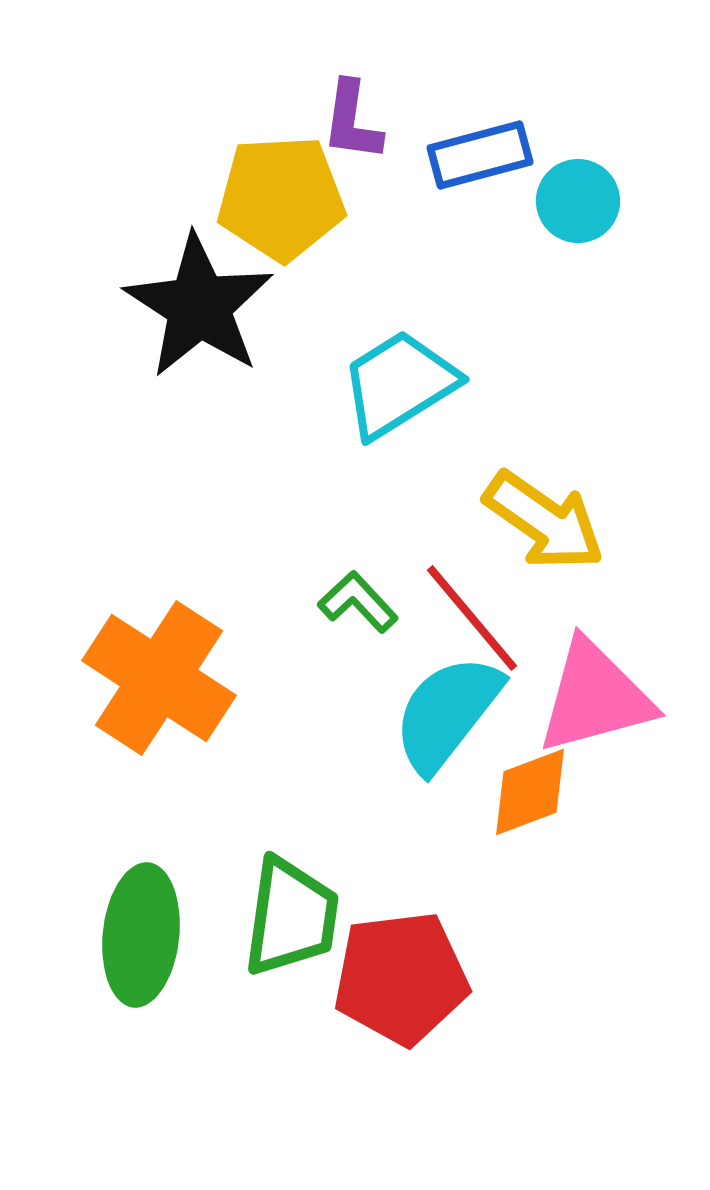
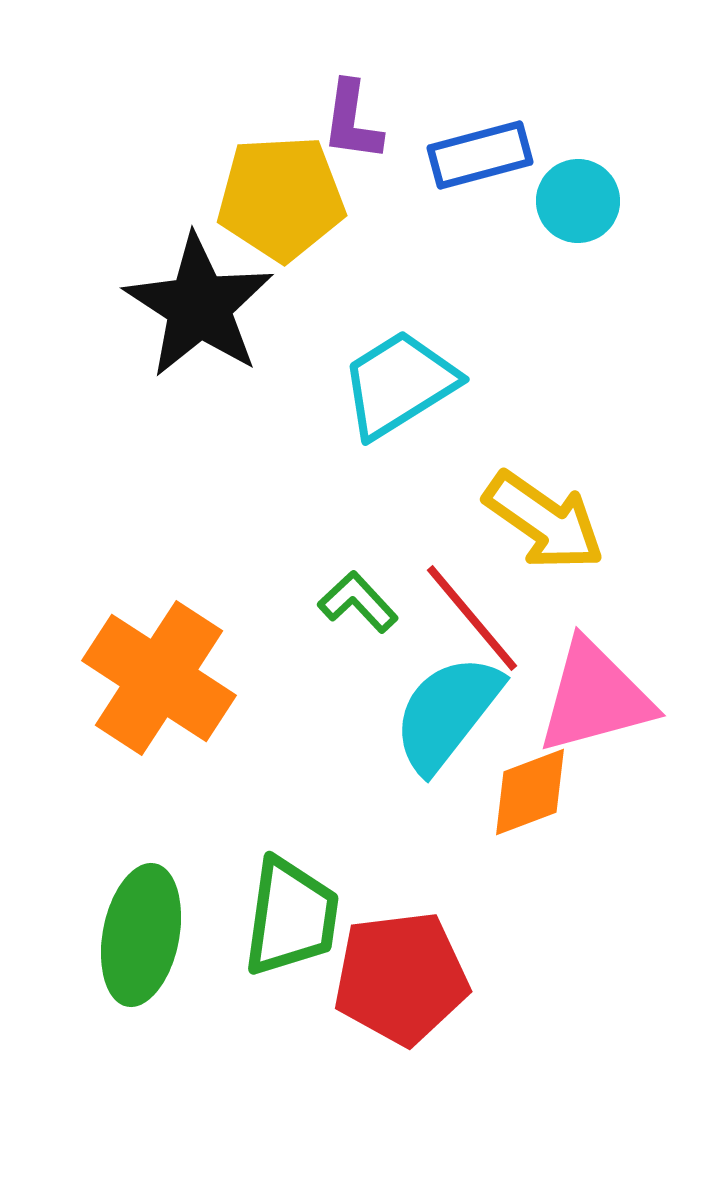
green ellipse: rotated 5 degrees clockwise
